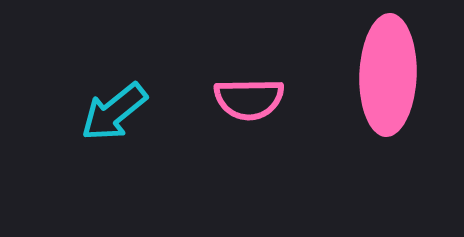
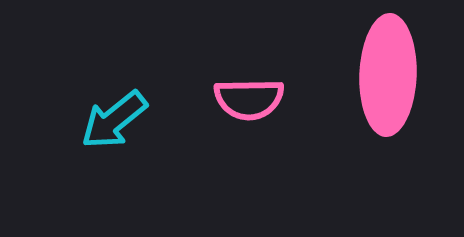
cyan arrow: moved 8 px down
